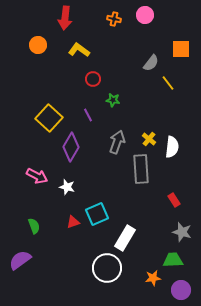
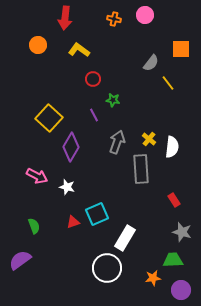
purple line: moved 6 px right
